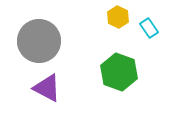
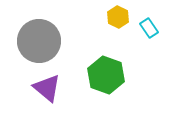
green hexagon: moved 13 px left, 3 px down
purple triangle: rotated 12 degrees clockwise
